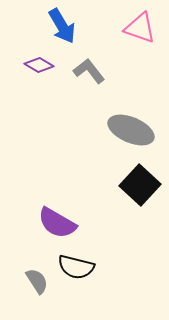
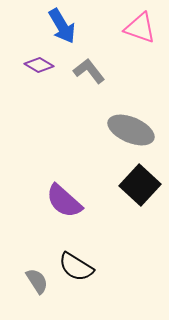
purple semicircle: moved 7 px right, 22 px up; rotated 12 degrees clockwise
black semicircle: rotated 18 degrees clockwise
